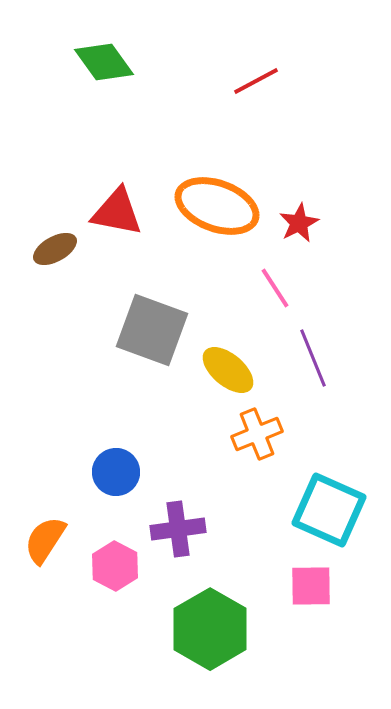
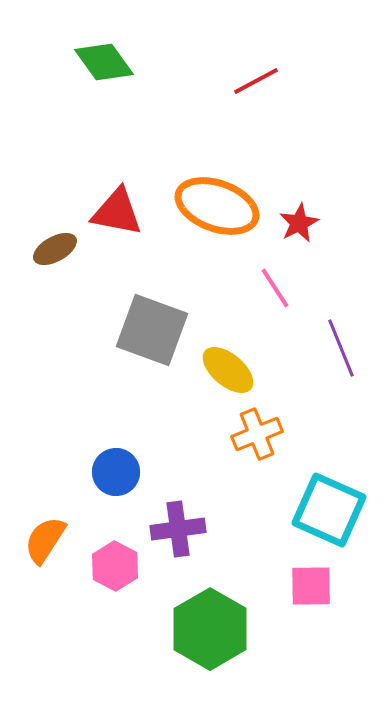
purple line: moved 28 px right, 10 px up
